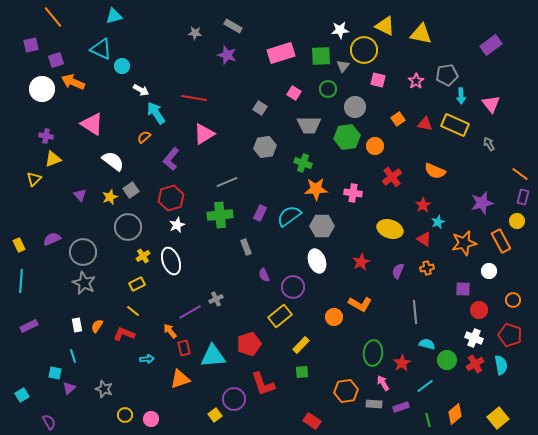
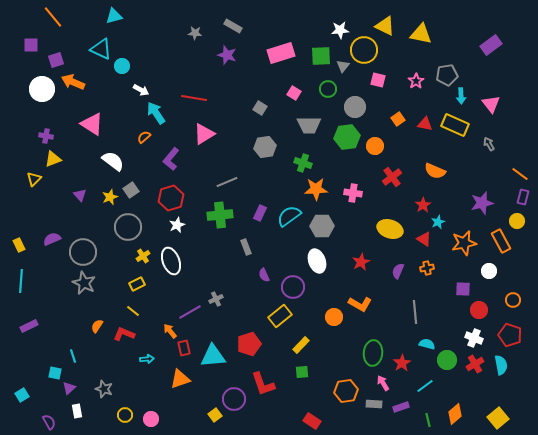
purple square at (31, 45): rotated 14 degrees clockwise
white rectangle at (77, 325): moved 86 px down
